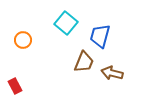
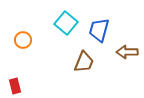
blue trapezoid: moved 1 px left, 6 px up
brown arrow: moved 15 px right, 21 px up; rotated 15 degrees counterclockwise
red rectangle: rotated 14 degrees clockwise
